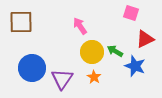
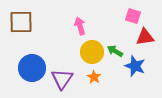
pink square: moved 2 px right, 3 px down
pink arrow: rotated 18 degrees clockwise
red triangle: moved 2 px up; rotated 18 degrees clockwise
